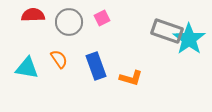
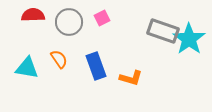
gray rectangle: moved 4 px left
